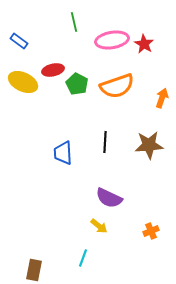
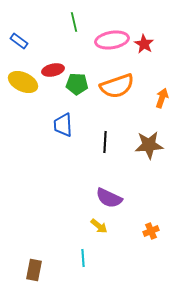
green pentagon: rotated 25 degrees counterclockwise
blue trapezoid: moved 28 px up
cyan line: rotated 24 degrees counterclockwise
